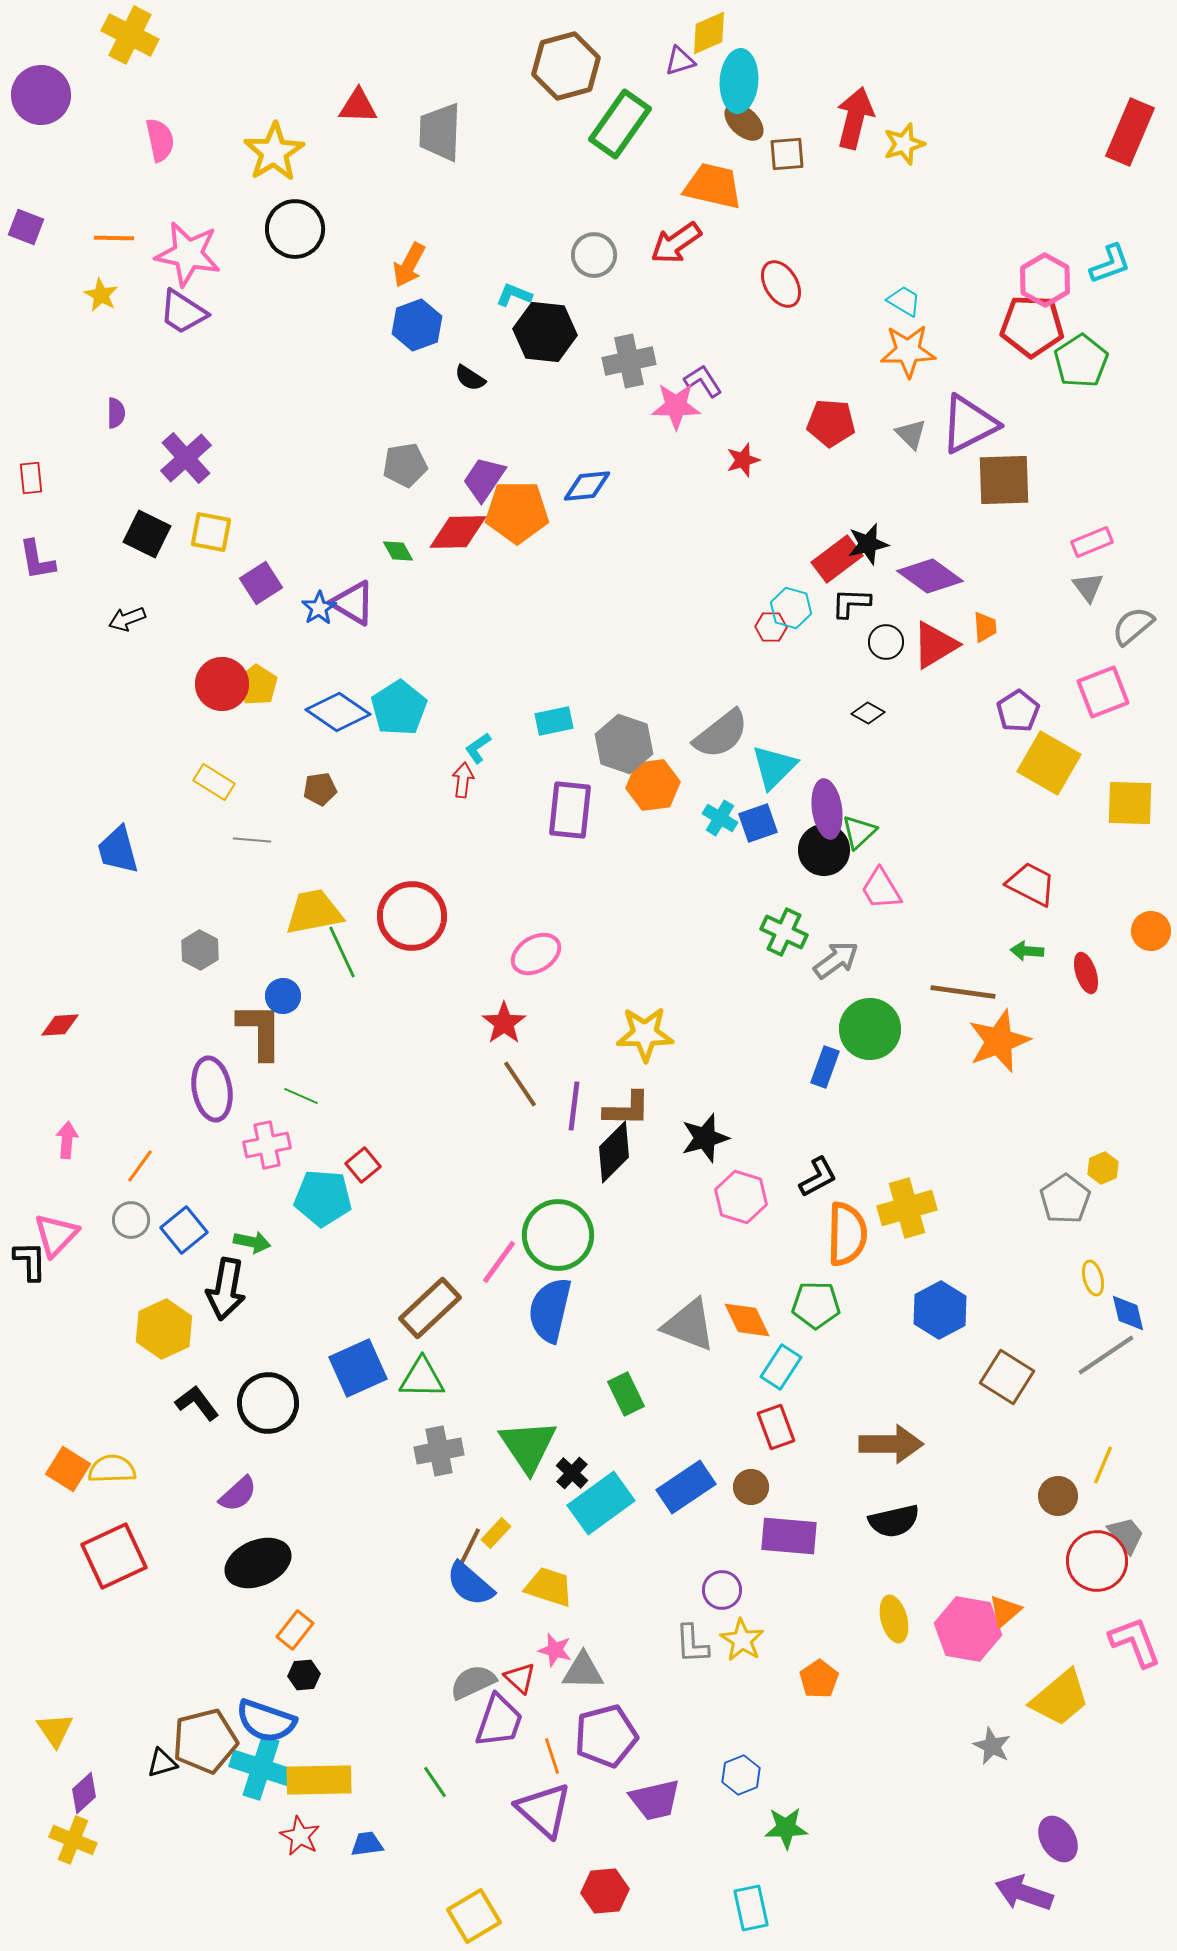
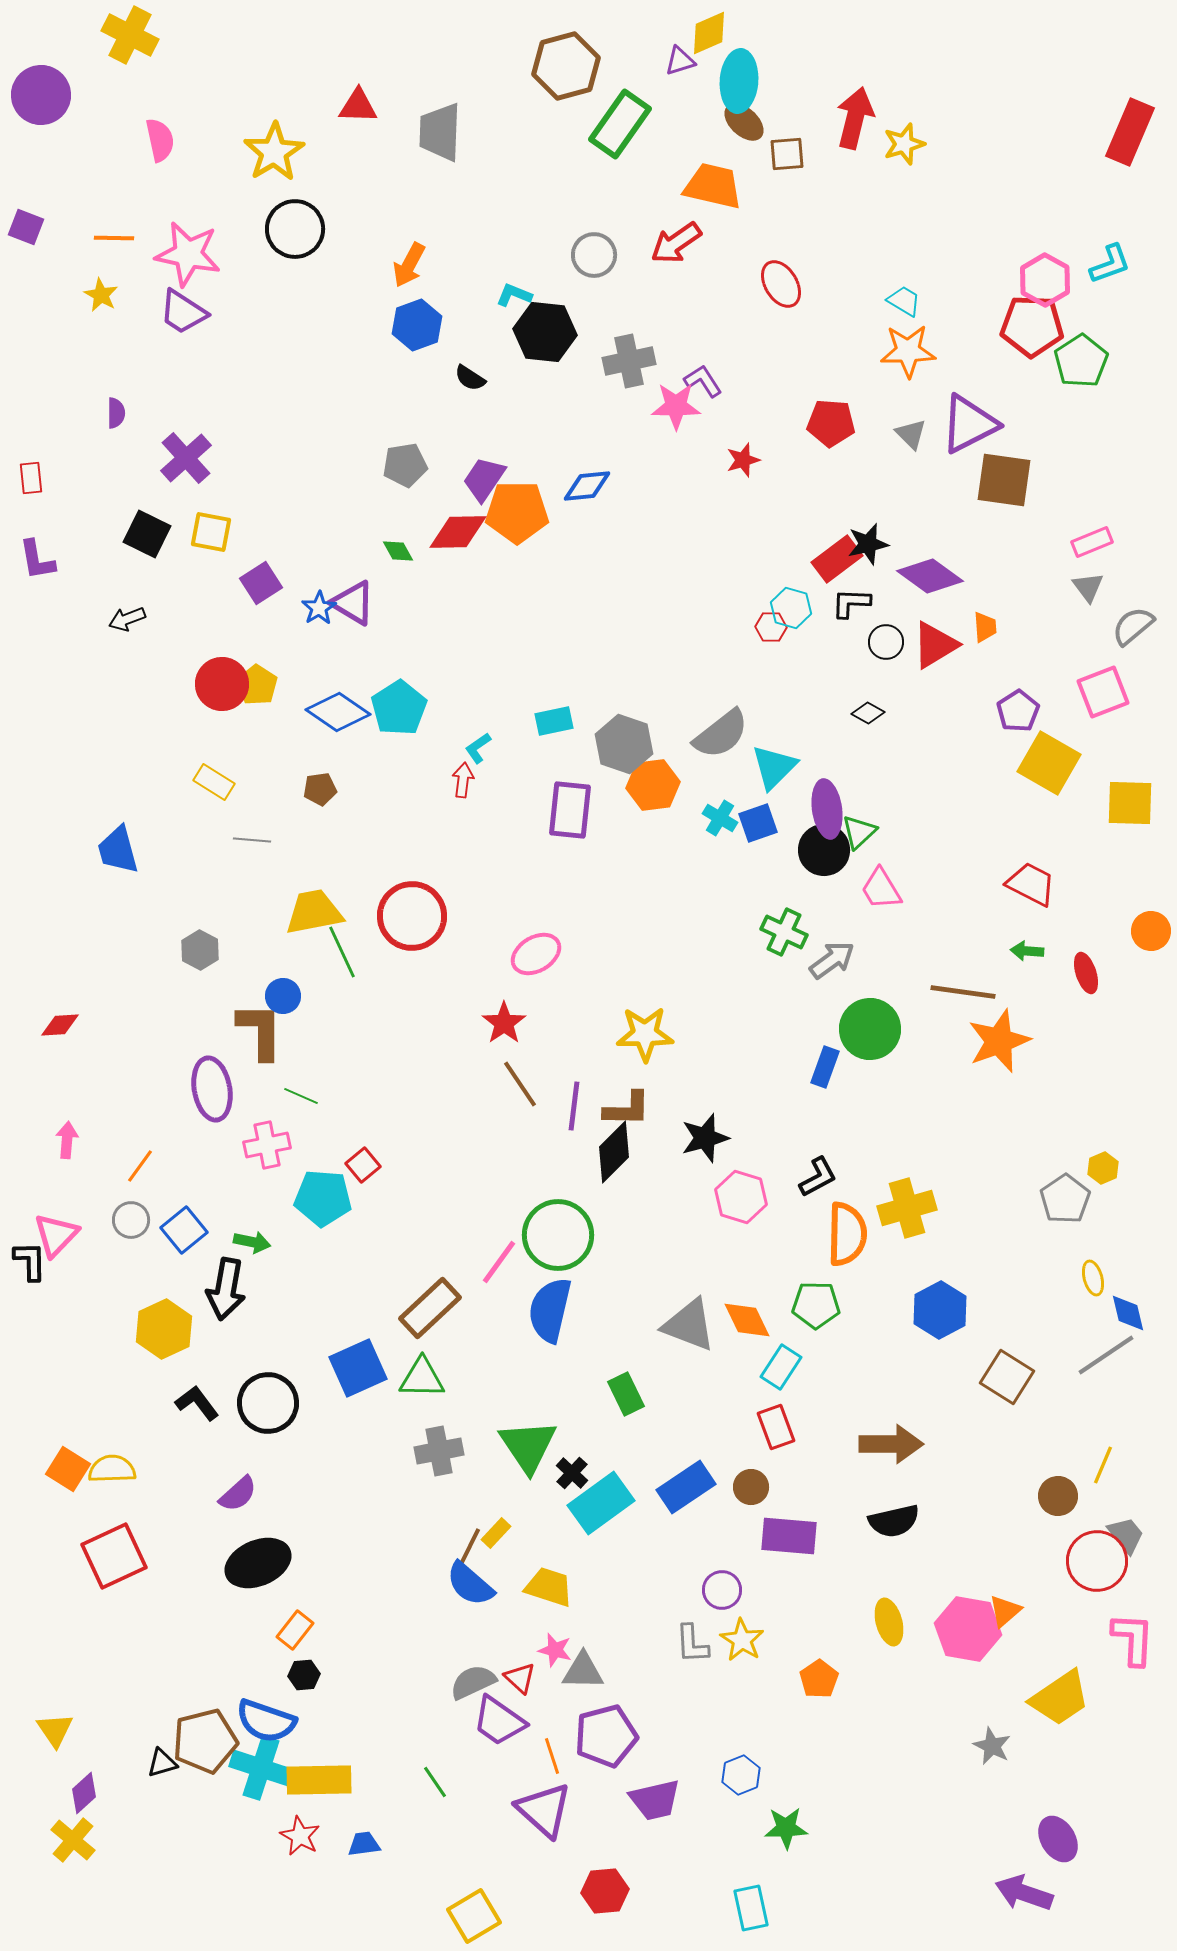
brown square at (1004, 480): rotated 10 degrees clockwise
gray arrow at (836, 960): moved 4 px left
yellow ellipse at (894, 1619): moved 5 px left, 3 px down
pink L-shape at (1135, 1642): moved 2 px left, 3 px up; rotated 24 degrees clockwise
yellow trapezoid at (1060, 1698): rotated 6 degrees clockwise
purple trapezoid at (499, 1721): rotated 106 degrees clockwise
yellow cross at (73, 1840): rotated 18 degrees clockwise
blue trapezoid at (367, 1844): moved 3 px left
